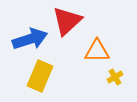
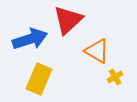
red triangle: moved 1 px right, 1 px up
orange triangle: rotated 32 degrees clockwise
yellow rectangle: moved 1 px left, 3 px down
